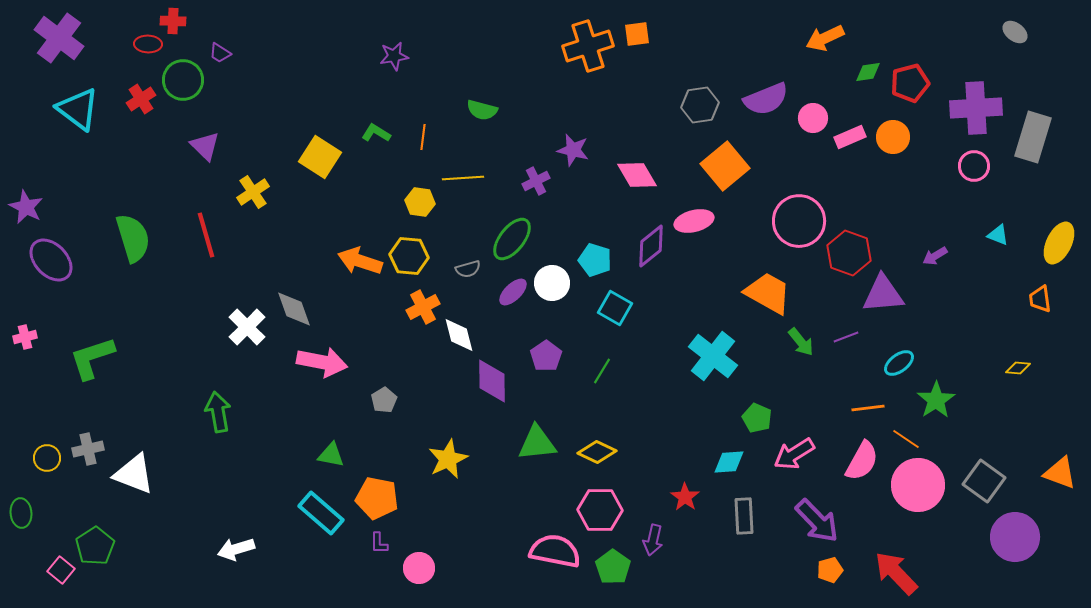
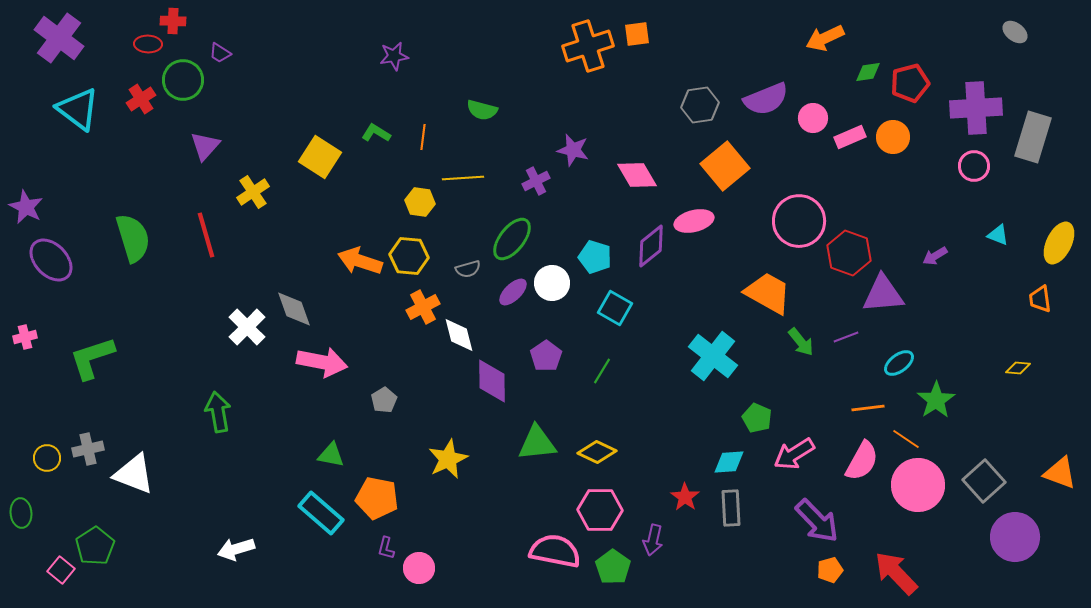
purple triangle at (205, 146): rotated 28 degrees clockwise
cyan pentagon at (595, 260): moved 3 px up
gray square at (984, 481): rotated 12 degrees clockwise
gray rectangle at (744, 516): moved 13 px left, 8 px up
purple L-shape at (379, 543): moved 7 px right, 5 px down; rotated 15 degrees clockwise
